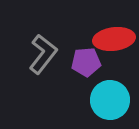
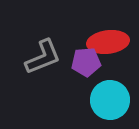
red ellipse: moved 6 px left, 3 px down
gray L-shape: moved 3 px down; rotated 30 degrees clockwise
